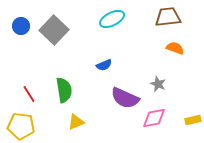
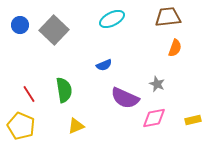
blue circle: moved 1 px left, 1 px up
orange semicircle: rotated 90 degrees clockwise
gray star: moved 1 px left
yellow triangle: moved 4 px down
yellow pentagon: rotated 16 degrees clockwise
